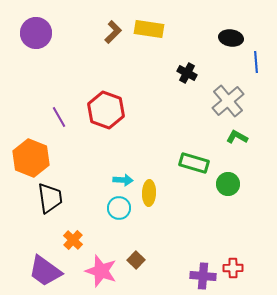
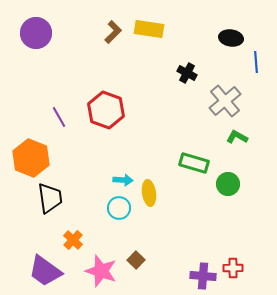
gray cross: moved 3 px left
yellow ellipse: rotated 10 degrees counterclockwise
